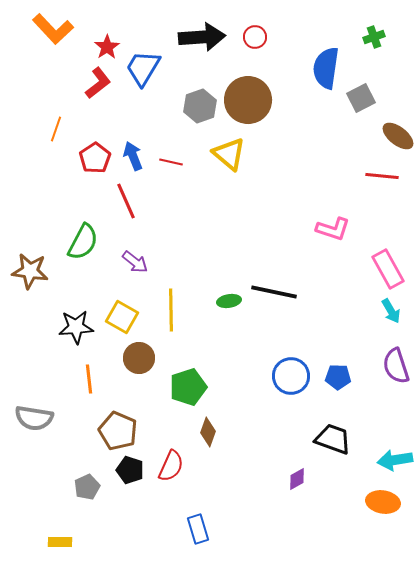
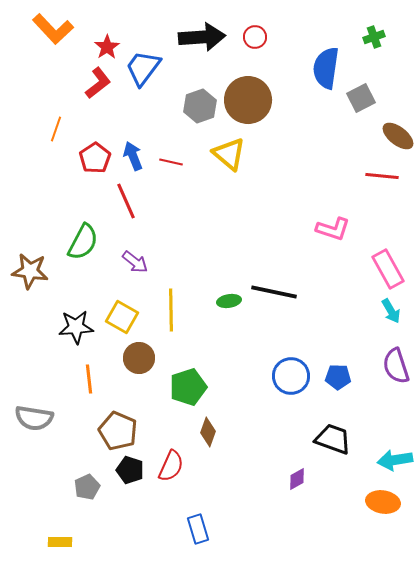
blue trapezoid at (143, 68): rotated 6 degrees clockwise
